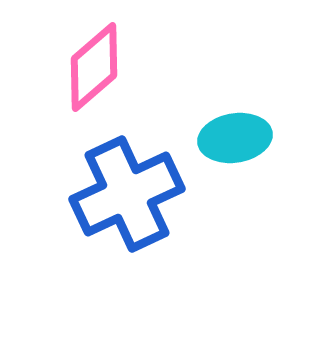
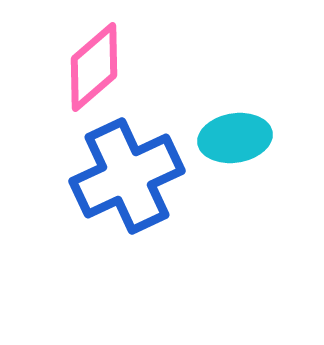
blue cross: moved 18 px up
